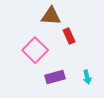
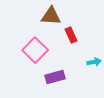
red rectangle: moved 2 px right, 1 px up
cyan arrow: moved 7 px right, 15 px up; rotated 88 degrees counterclockwise
